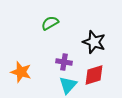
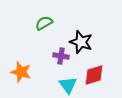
green semicircle: moved 6 px left
black star: moved 13 px left
purple cross: moved 3 px left, 6 px up
cyan triangle: rotated 18 degrees counterclockwise
